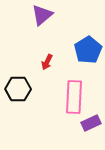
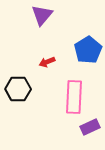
purple triangle: rotated 10 degrees counterclockwise
red arrow: rotated 42 degrees clockwise
purple rectangle: moved 1 px left, 4 px down
